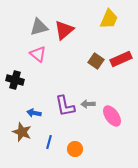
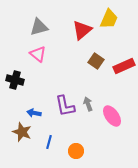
red triangle: moved 18 px right
red rectangle: moved 3 px right, 7 px down
gray arrow: rotated 72 degrees clockwise
orange circle: moved 1 px right, 2 px down
